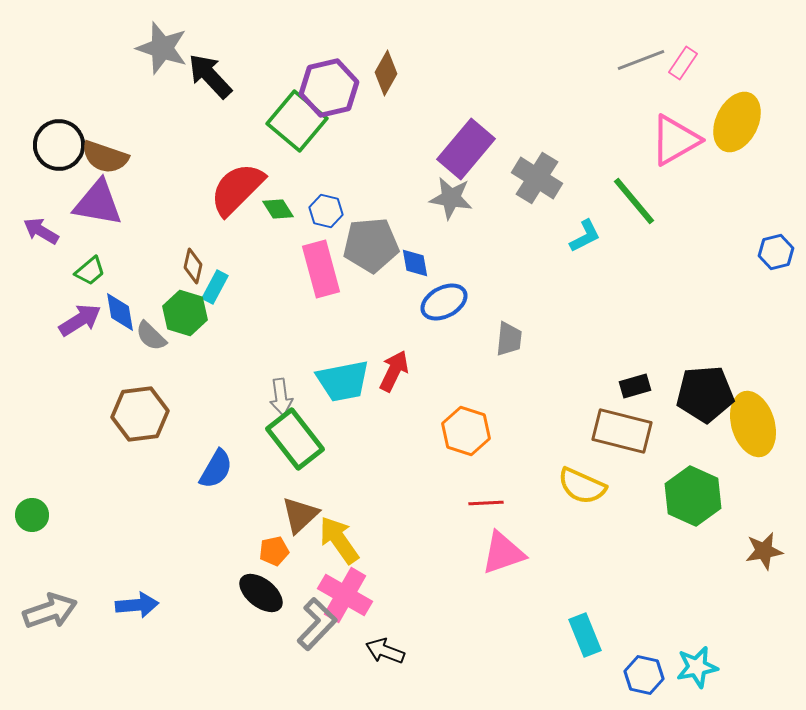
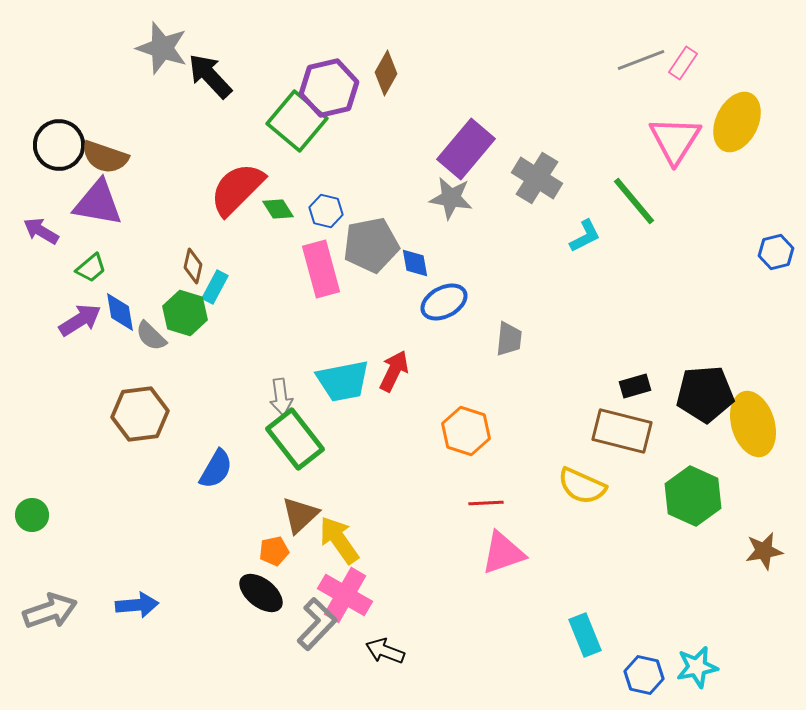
pink triangle at (675, 140): rotated 28 degrees counterclockwise
gray pentagon at (371, 245): rotated 6 degrees counterclockwise
green trapezoid at (90, 271): moved 1 px right, 3 px up
